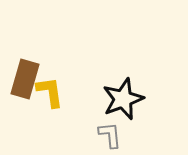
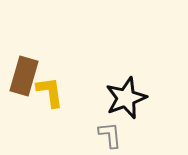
brown rectangle: moved 1 px left, 3 px up
black star: moved 3 px right, 1 px up
